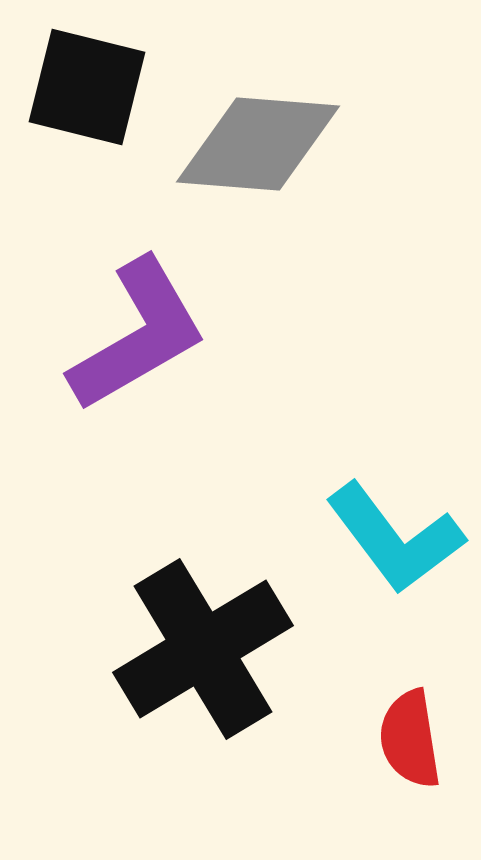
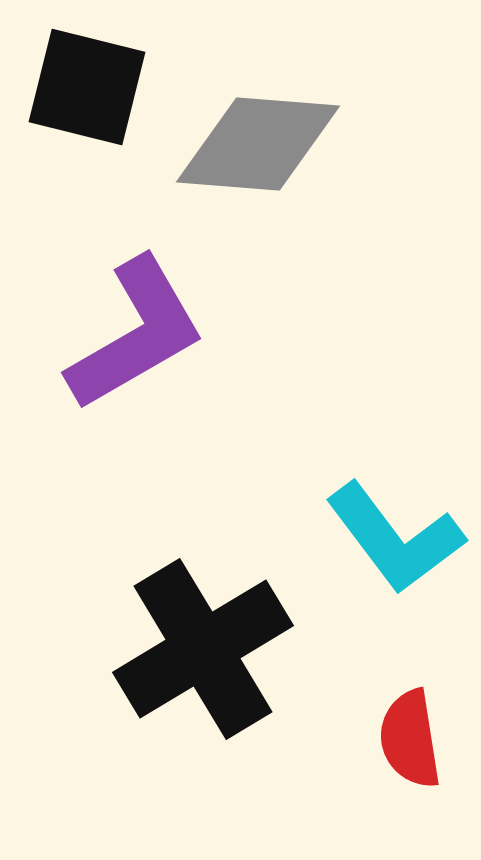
purple L-shape: moved 2 px left, 1 px up
